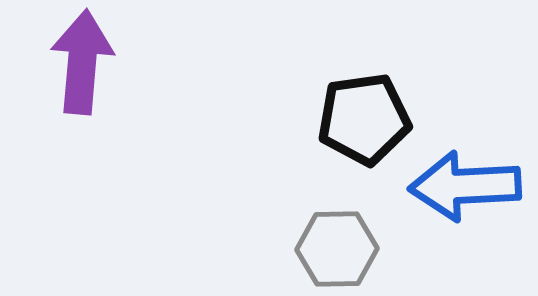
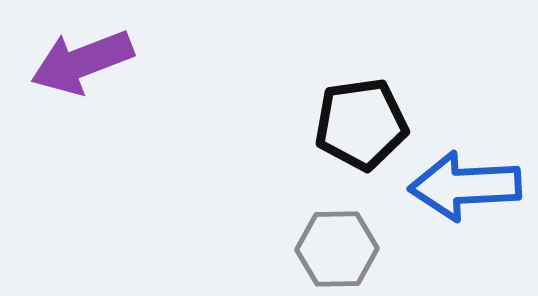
purple arrow: rotated 116 degrees counterclockwise
black pentagon: moved 3 px left, 5 px down
